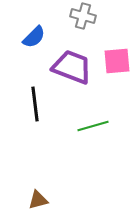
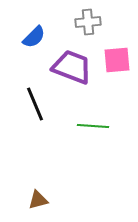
gray cross: moved 5 px right, 6 px down; rotated 20 degrees counterclockwise
pink square: moved 1 px up
black line: rotated 16 degrees counterclockwise
green line: rotated 20 degrees clockwise
